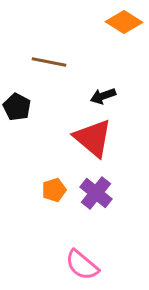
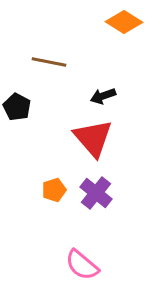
red triangle: rotated 9 degrees clockwise
